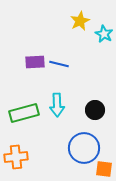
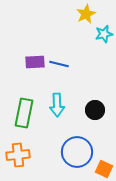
yellow star: moved 6 px right, 7 px up
cyan star: rotated 30 degrees clockwise
green rectangle: rotated 64 degrees counterclockwise
blue circle: moved 7 px left, 4 px down
orange cross: moved 2 px right, 2 px up
orange square: rotated 18 degrees clockwise
